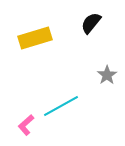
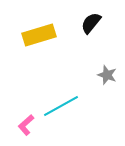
yellow rectangle: moved 4 px right, 3 px up
gray star: rotated 18 degrees counterclockwise
